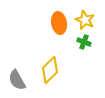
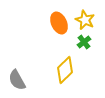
orange ellipse: rotated 15 degrees counterclockwise
green cross: rotated 32 degrees clockwise
yellow diamond: moved 15 px right
